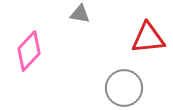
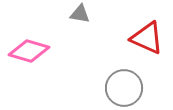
red triangle: moved 1 px left; rotated 30 degrees clockwise
pink diamond: rotated 63 degrees clockwise
